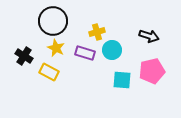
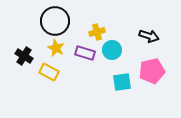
black circle: moved 2 px right
cyan square: moved 2 px down; rotated 12 degrees counterclockwise
